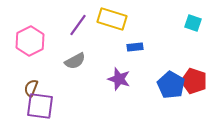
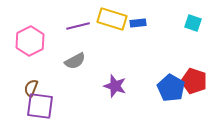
purple line: moved 1 px down; rotated 40 degrees clockwise
blue rectangle: moved 3 px right, 24 px up
purple star: moved 4 px left, 7 px down
blue pentagon: moved 3 px down
